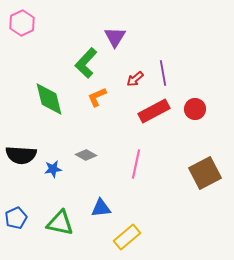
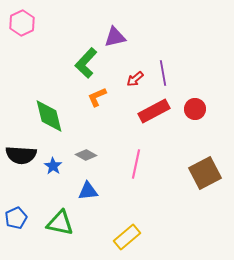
purple triangle: rotated 45 degrees clockwise
green diamond: moved 17 px down
blue star: moved 3 px up; rotated 30 degrees counterclockwise
blue triangle: moved 13 px left, 17 px up
